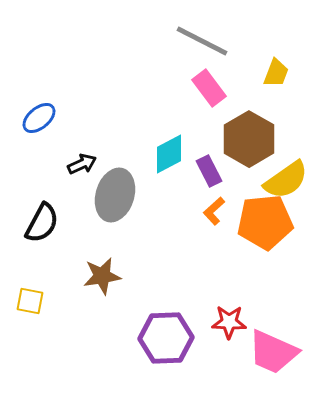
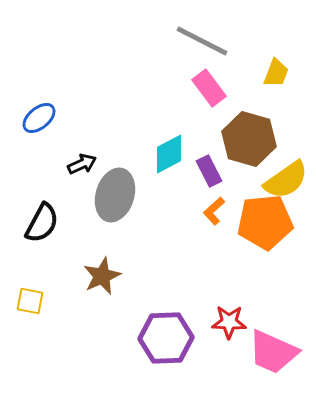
brown hexagon: rotated 14 degrees counterclockwise
brown star: rotated 15 degrees counterclockwise
